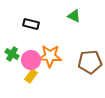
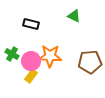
pink circle: moved 1 px down
